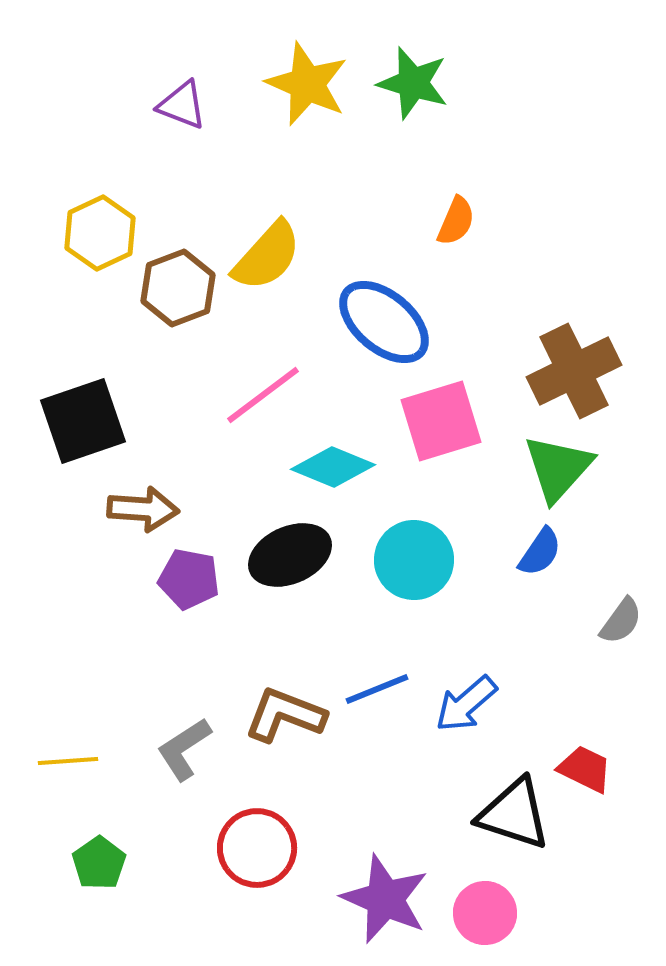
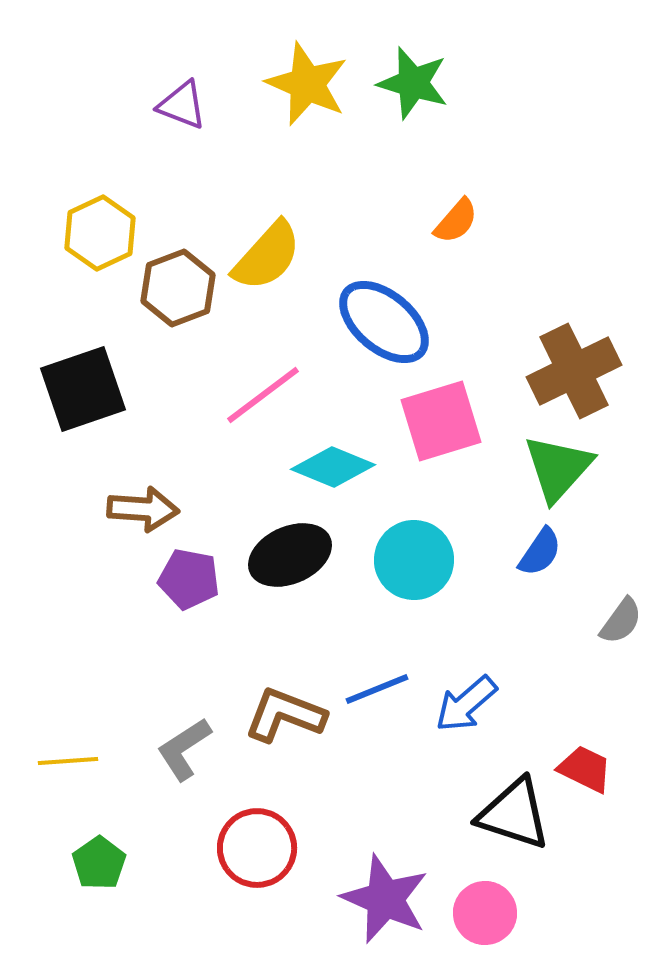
orange semicircle: rotated 18 degrees clockwise
black square: moved 32 px up
